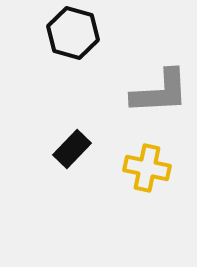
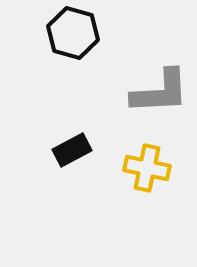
black rectangle: moved 1 px down; rotated 18 degrees clockwise
